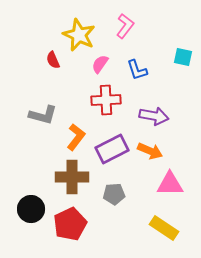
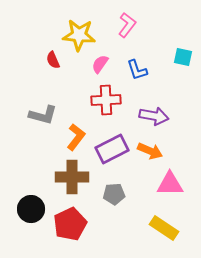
pink L-shape: moved 2 px right, 1 px up
yellow star: rotated 20 degrees counterclockwise
